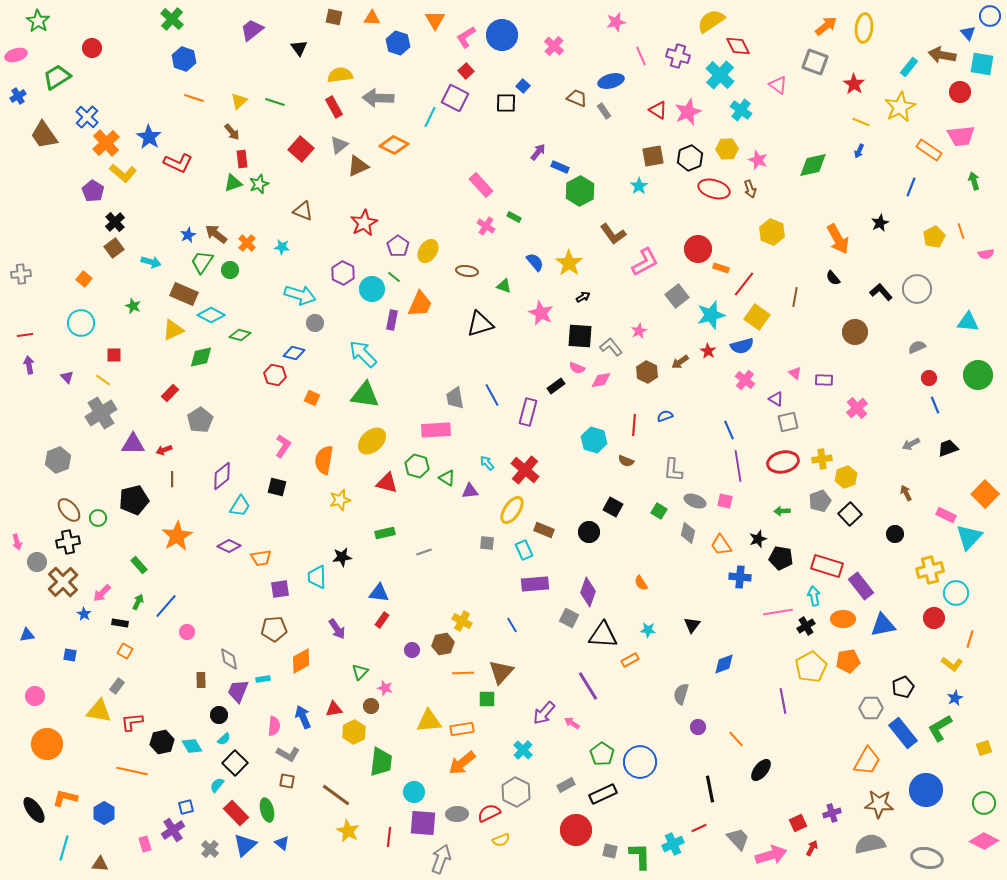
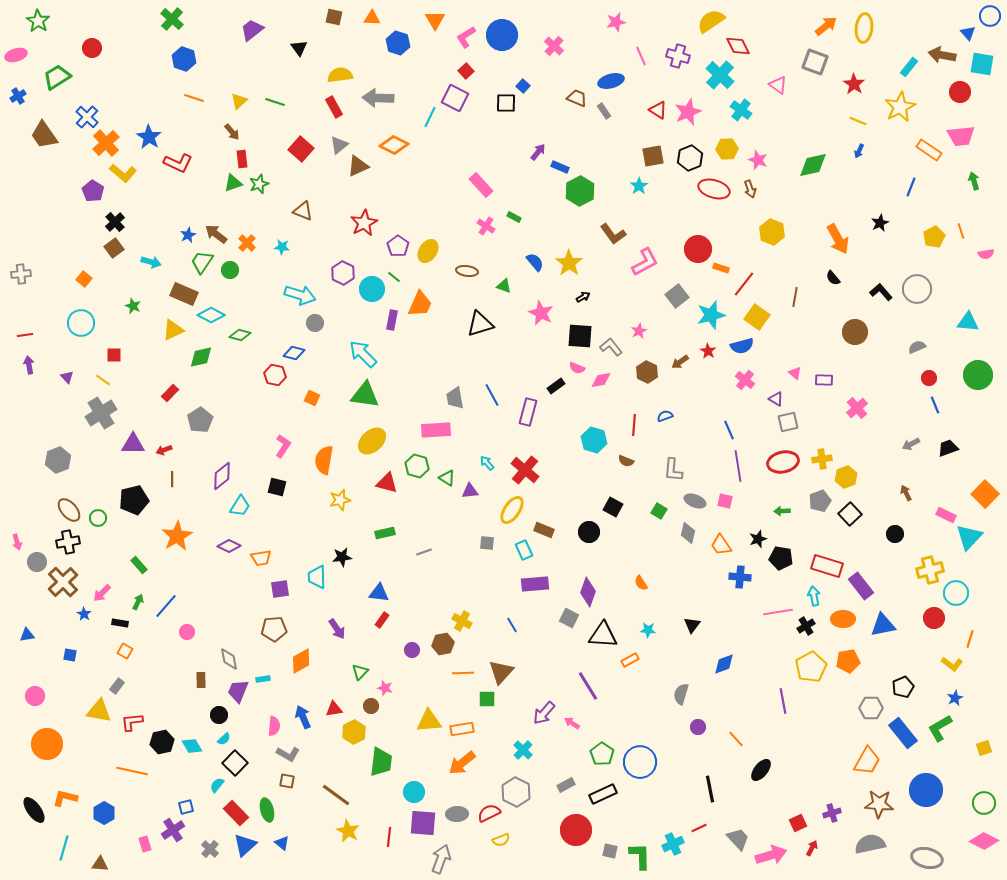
yellow line at (861, 122): moved 3 px left, 1 px up
